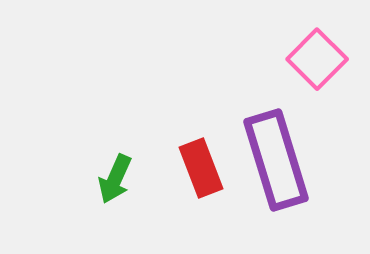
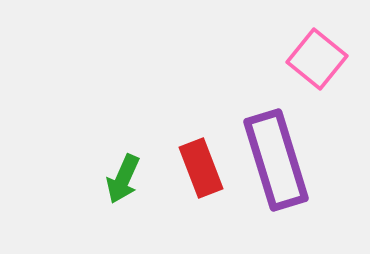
pink square: rotated 6 degrees counterclockwise
green arrow: moved 8 px right
